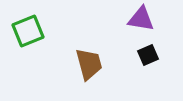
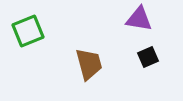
purple triangle: moved 2 px left
black square: moved 2 px down
